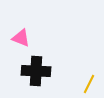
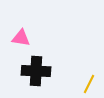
pink triangle: rotated 12 degrees counterclockwise
